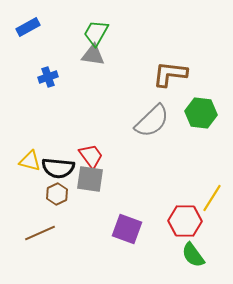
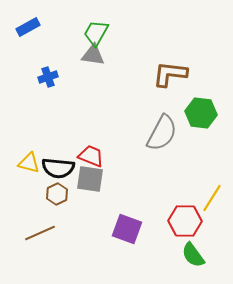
gray semicircle: moved 10 px right, 12 px down; rotated 18 degrees counterclockwise
red trapezoid: rotated 32 degrees counterclockwise
yellow triangle: moved 1 px left, 2 px down
